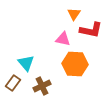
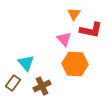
pink triangle: moved 1 px right; rotated 35 degrees clockwise
